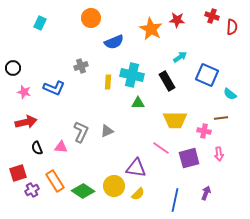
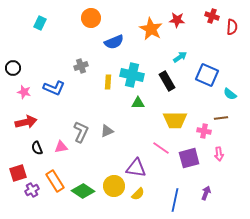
pink triangle: rotated 16 degrees counterclockwise
